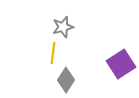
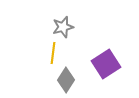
purple square: moved 15 px left
